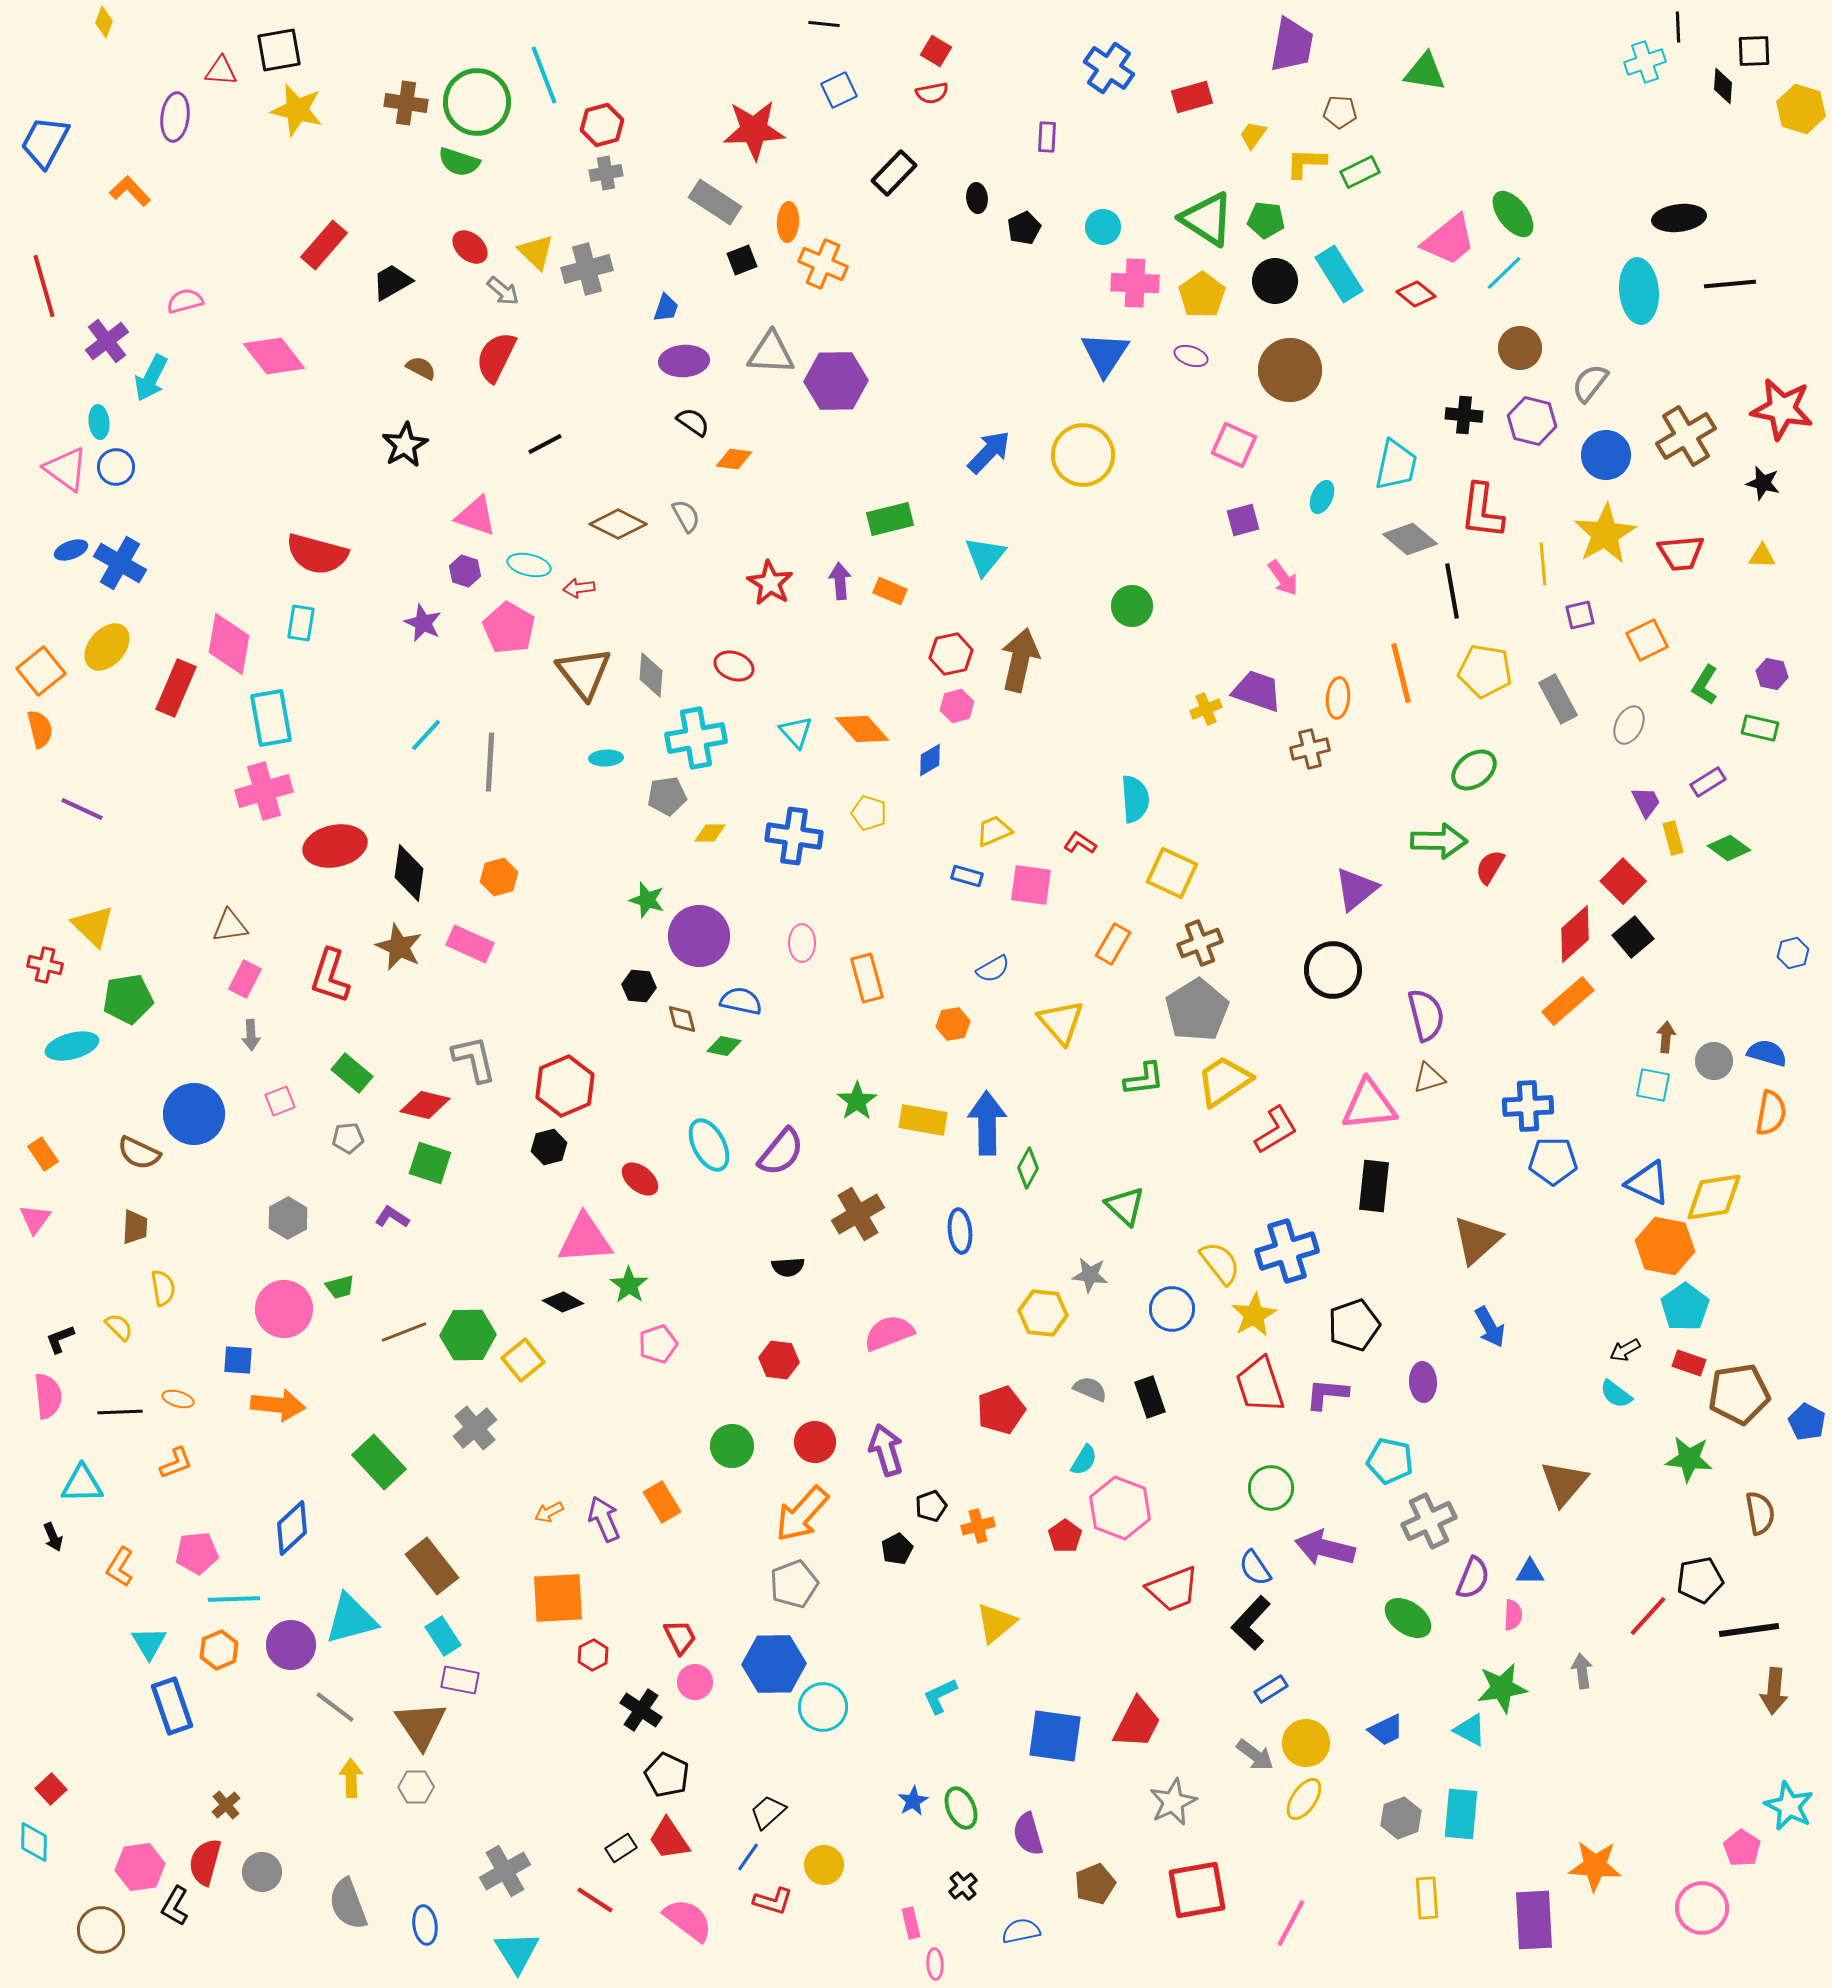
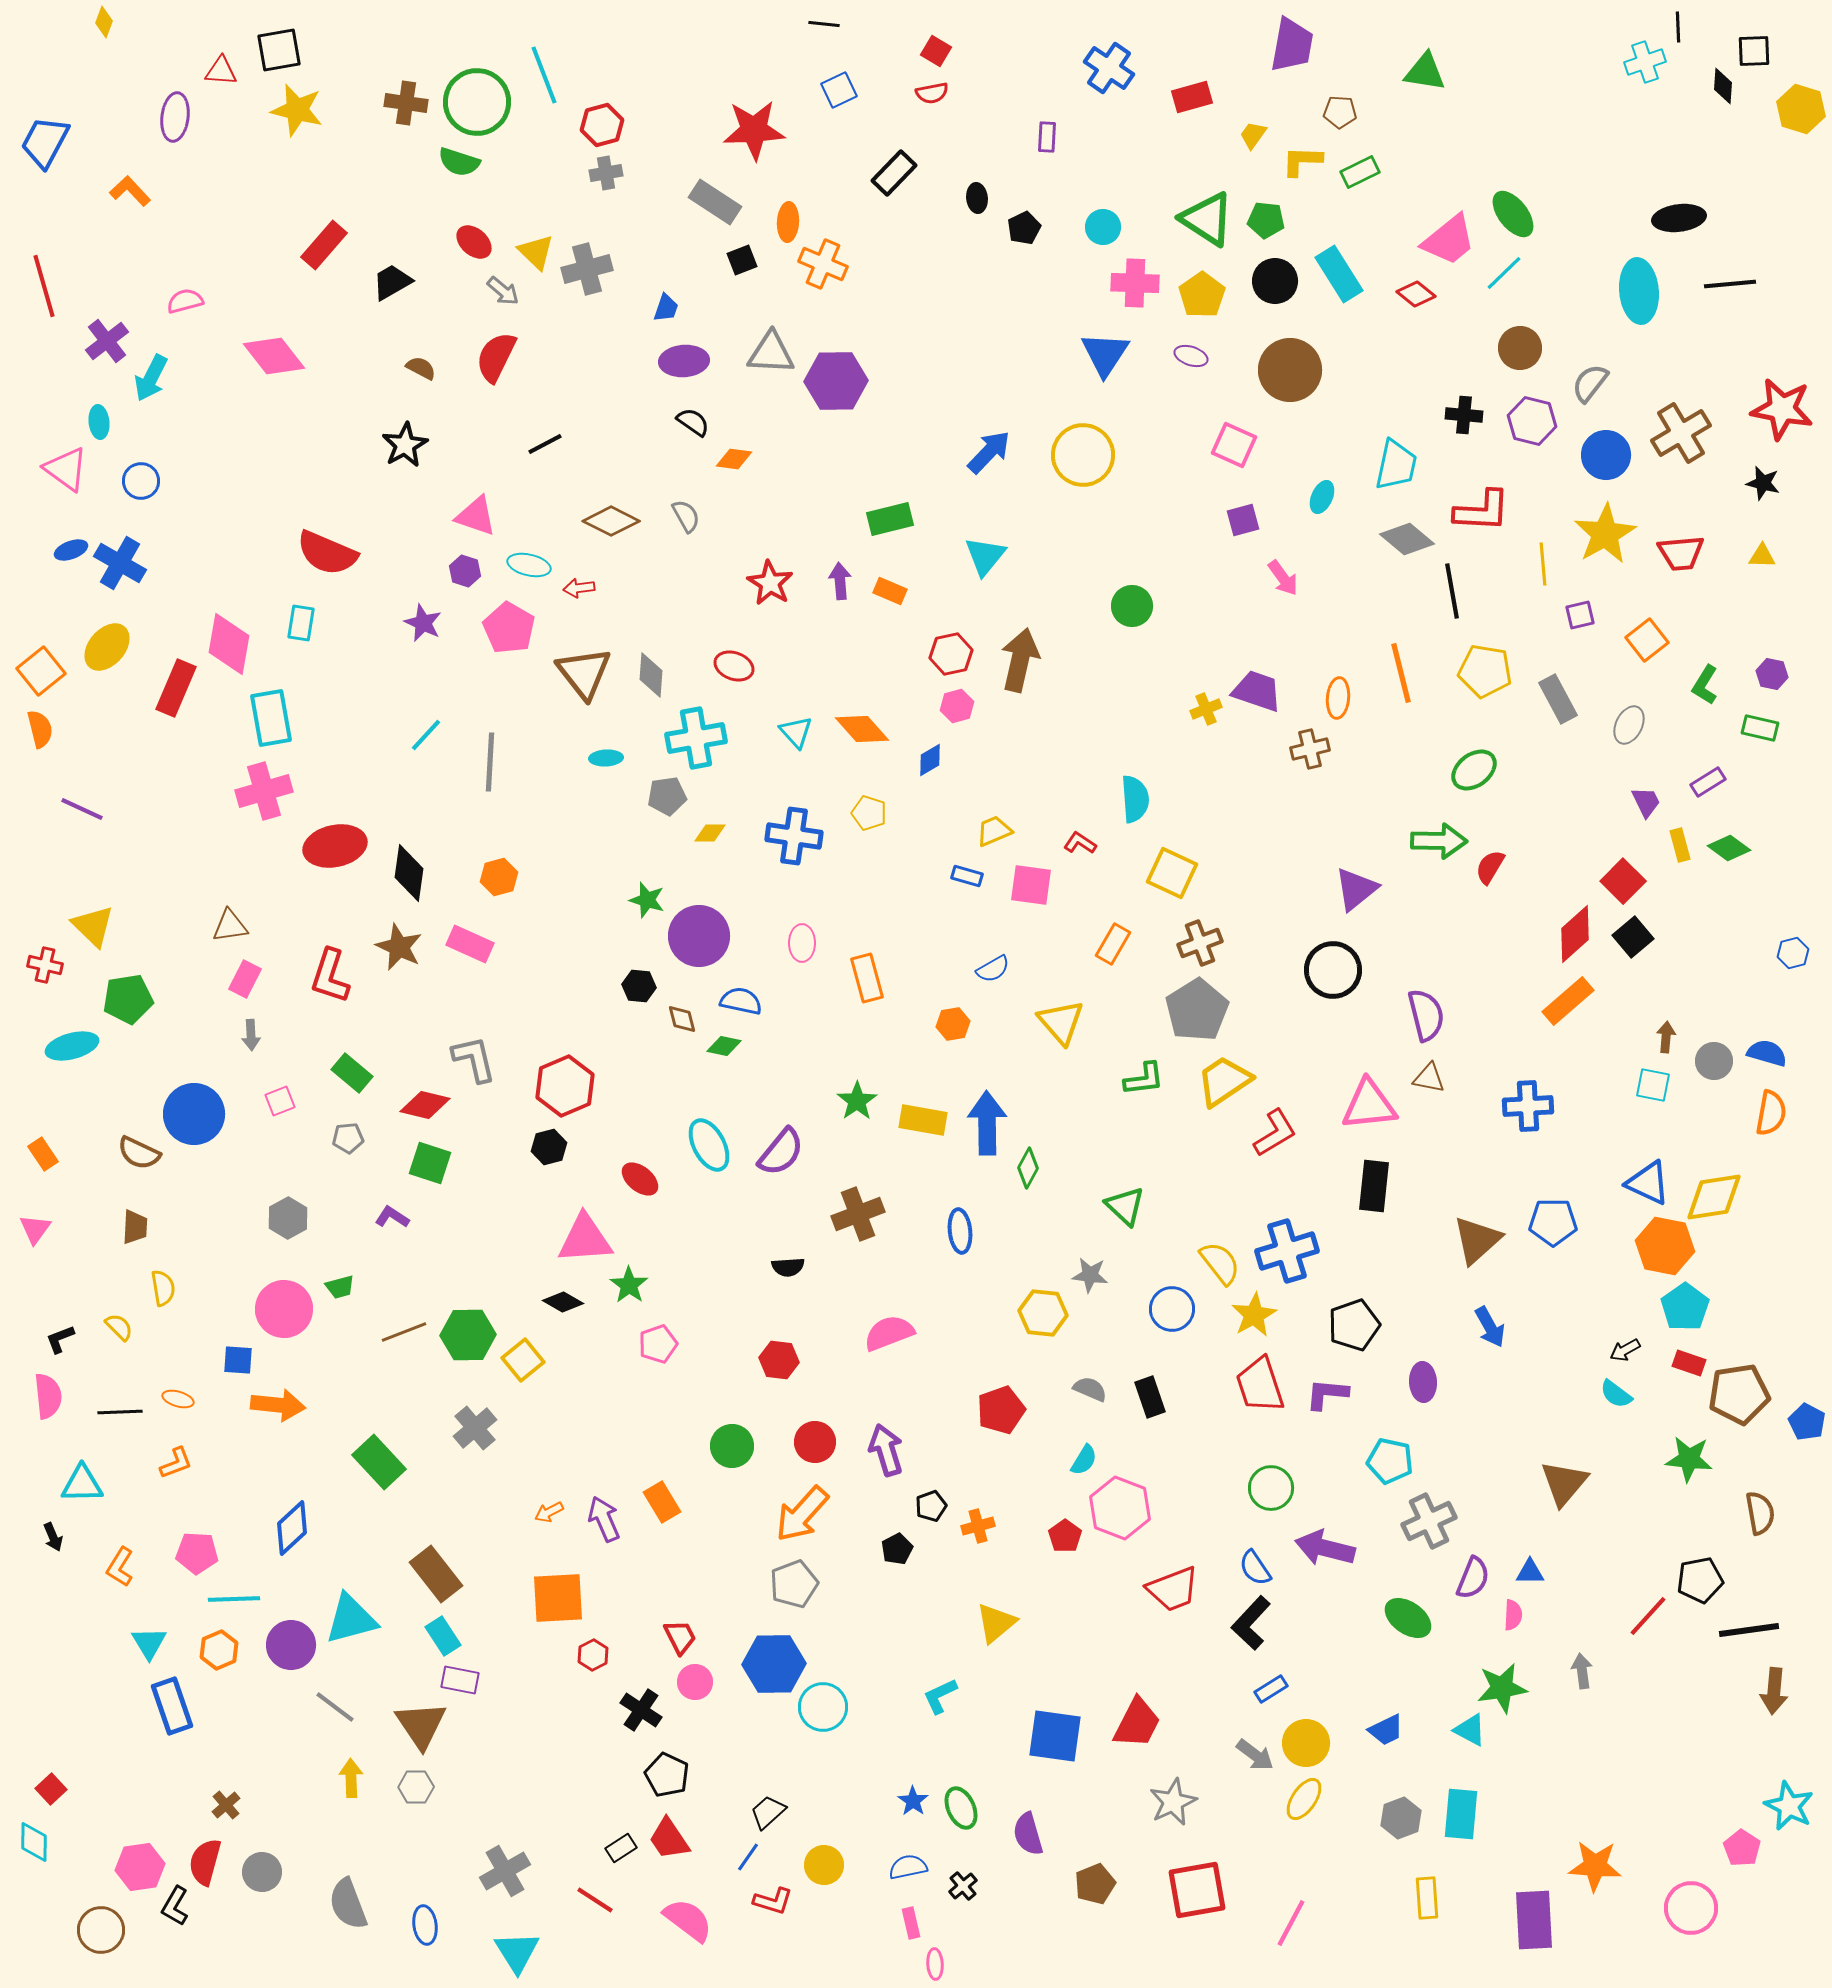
yellow L-shape at (1306, 163): moved 4 px left, 2 px up
red ellipse at (470, 247): moved 4 px right, 5 px up
brown cross at (1686, 436): moved 5 px left, 3 px up
blue circle at (116, 467): moved 25 px right, 14 px down
red L-shape at (1482, 511): rotated 94 degrees counterclockwise
brown diamond at (618, 524): moved 7 px left, 3 px up
gray diamond at (1410, 539): moved 3 px left
red semicircle at (317, 554): moved 10 px right, 1 px up; rotated 8 degrees clockwise
orange square at (1647, 640): rotated 12 degrees counterclockwise
yellow rectangle at (1673, 838): moved 7 px right, 7 px down
brown triangle at (1429, 1078): rotated 28 degrees clockwise
red L-shape at (1276, 1130): moved 1 px left, 3 px down
blue pentagon at (1553, 1161): moved 61 px down
brown cross at (858, 1214): rotated 9 degrees clockwise
pink triangle at (35, 1219): moved 10 px down
pink pentagon at (197, 1553): rotated 9 degrees clockwise
brown rectangle at (432, 1566): moved 4 px right, 8 px down
blue star at (913, 1801): rotated 8 degrees counterclockwise
pink circle at (1702, 1908): moved 11 px left
blue semicircle at (1021, 1931): moved 113 px left, 64 px up
